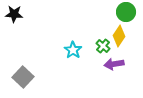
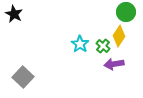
black star: rotated 24 degrees clockwise
cyan star: moved 7 px right, 6 px up
